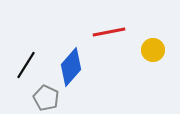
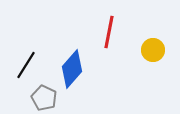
red line: rotated 68 degrees counterclockwise
blue diamond: moved 1 px right, 2 px down
gray pentagon: moved 2 px left
